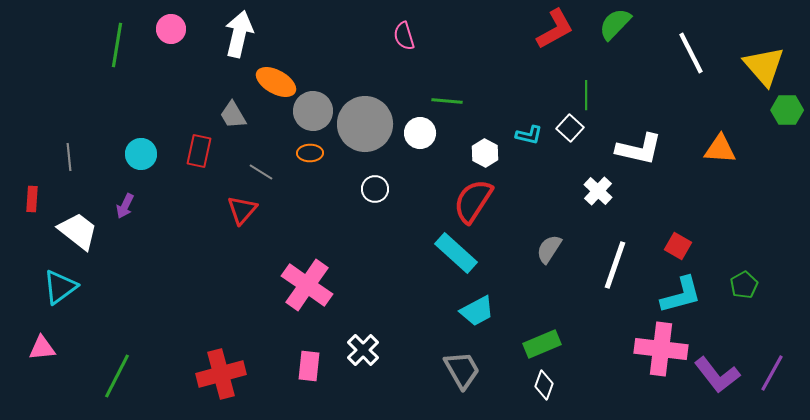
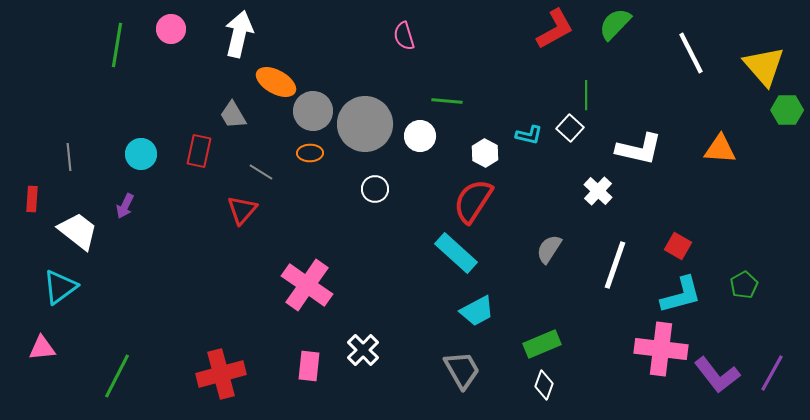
white circle at (420, 133): moved 3 px down
